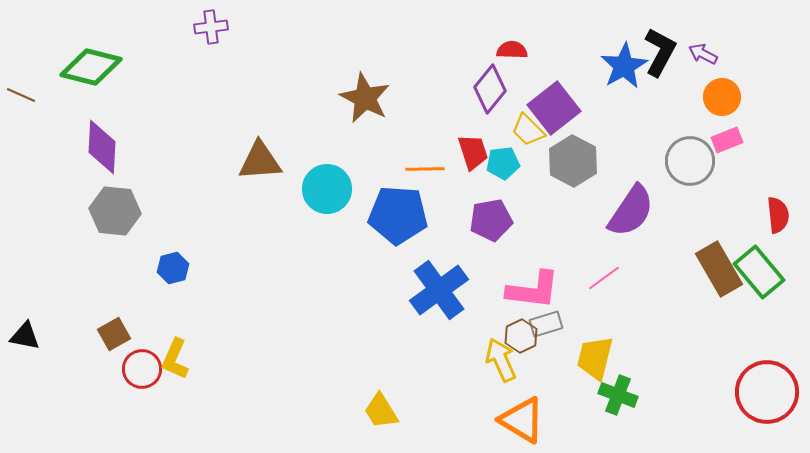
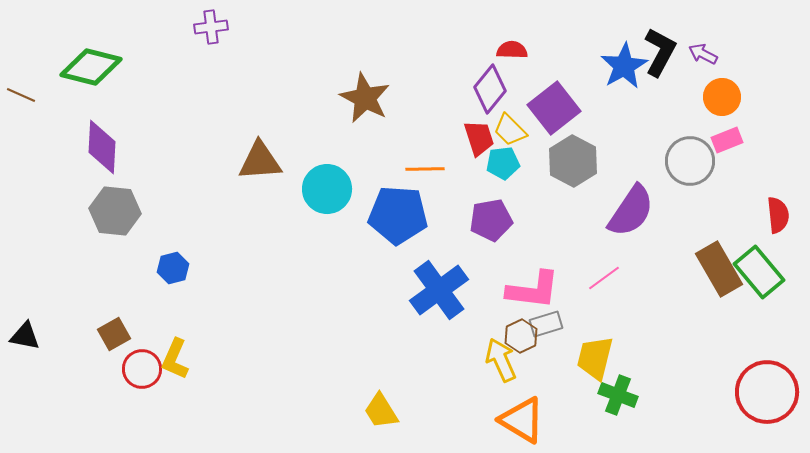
yellow trapezoid at (528, 130): moved 18 px left
red trapezoid at (473, 152): moved 6 px right, 14 px up
